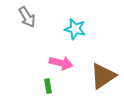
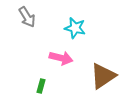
cyan star: moved 1 px up
pink arrow: moved 5 px up
green rectangle: moved 7 px left; rotated 24 degrees clockwise
